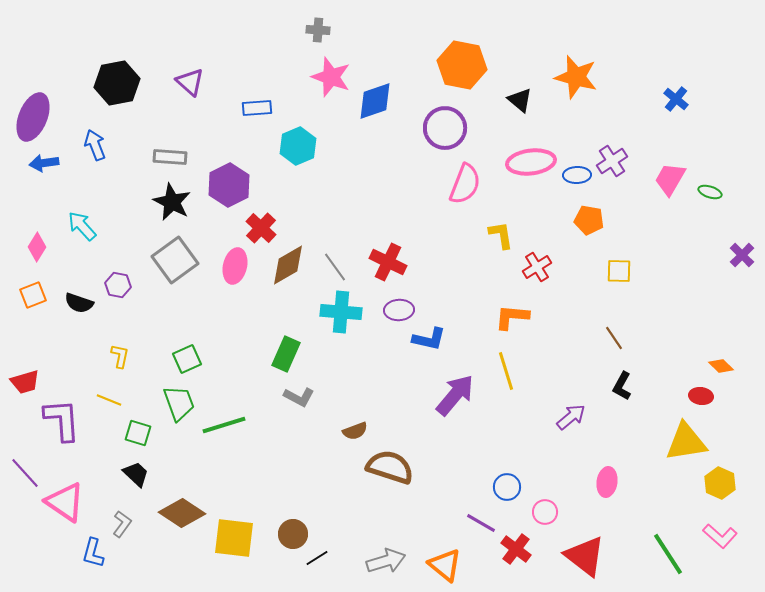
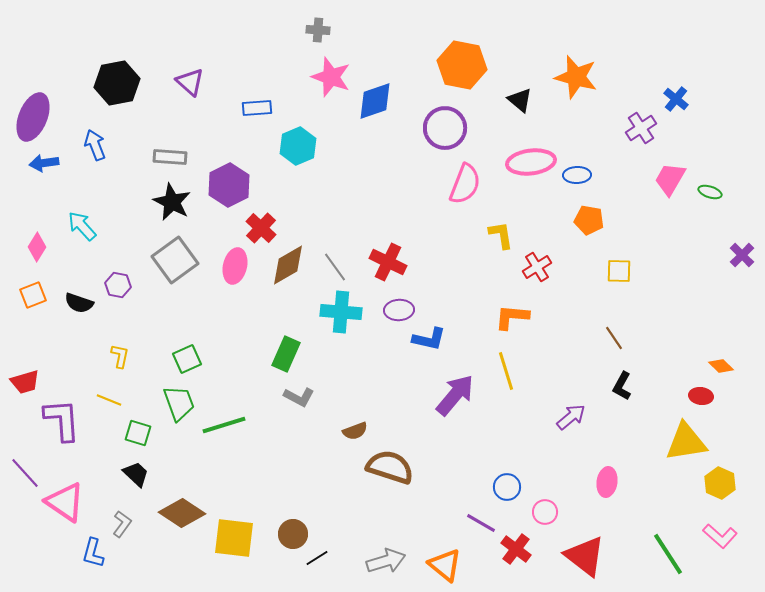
purple cross at (612, 161): moved 29 px right, 33 px up
